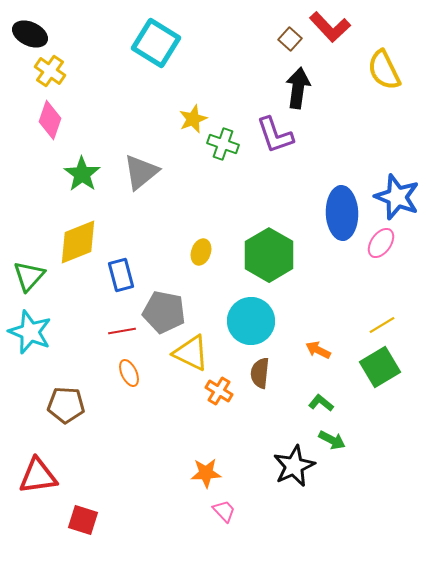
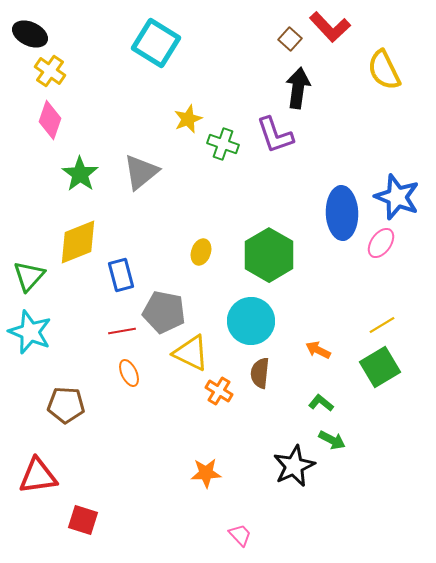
yellow star: moved 5 px left
green star: moved 2 px left
pink trapezoid: moved 16 px right, 24 px down
